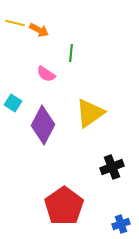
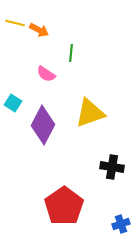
yellow triangle: rotated 16 degrees clockwise
black cross: rotated 30 degrees clockwise
